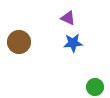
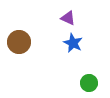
blue star: rotated 30 degrees clockwise
green circle: moved 6 px left, 4 px up
